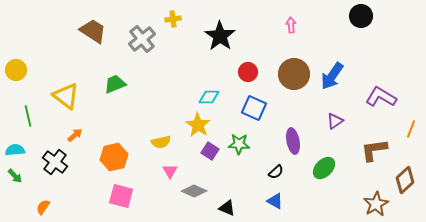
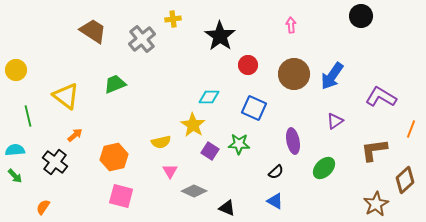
red circle: moved 7 px up
yellow star: moved 5 px left
